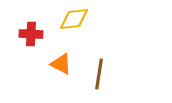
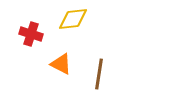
yellow diamond: moved 1 px left
red cross: rotated 15 degrees clockwise
